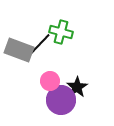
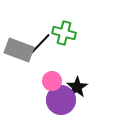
green cross: moved 3 px right, 1 px down
pink circle: moved 2 px right
